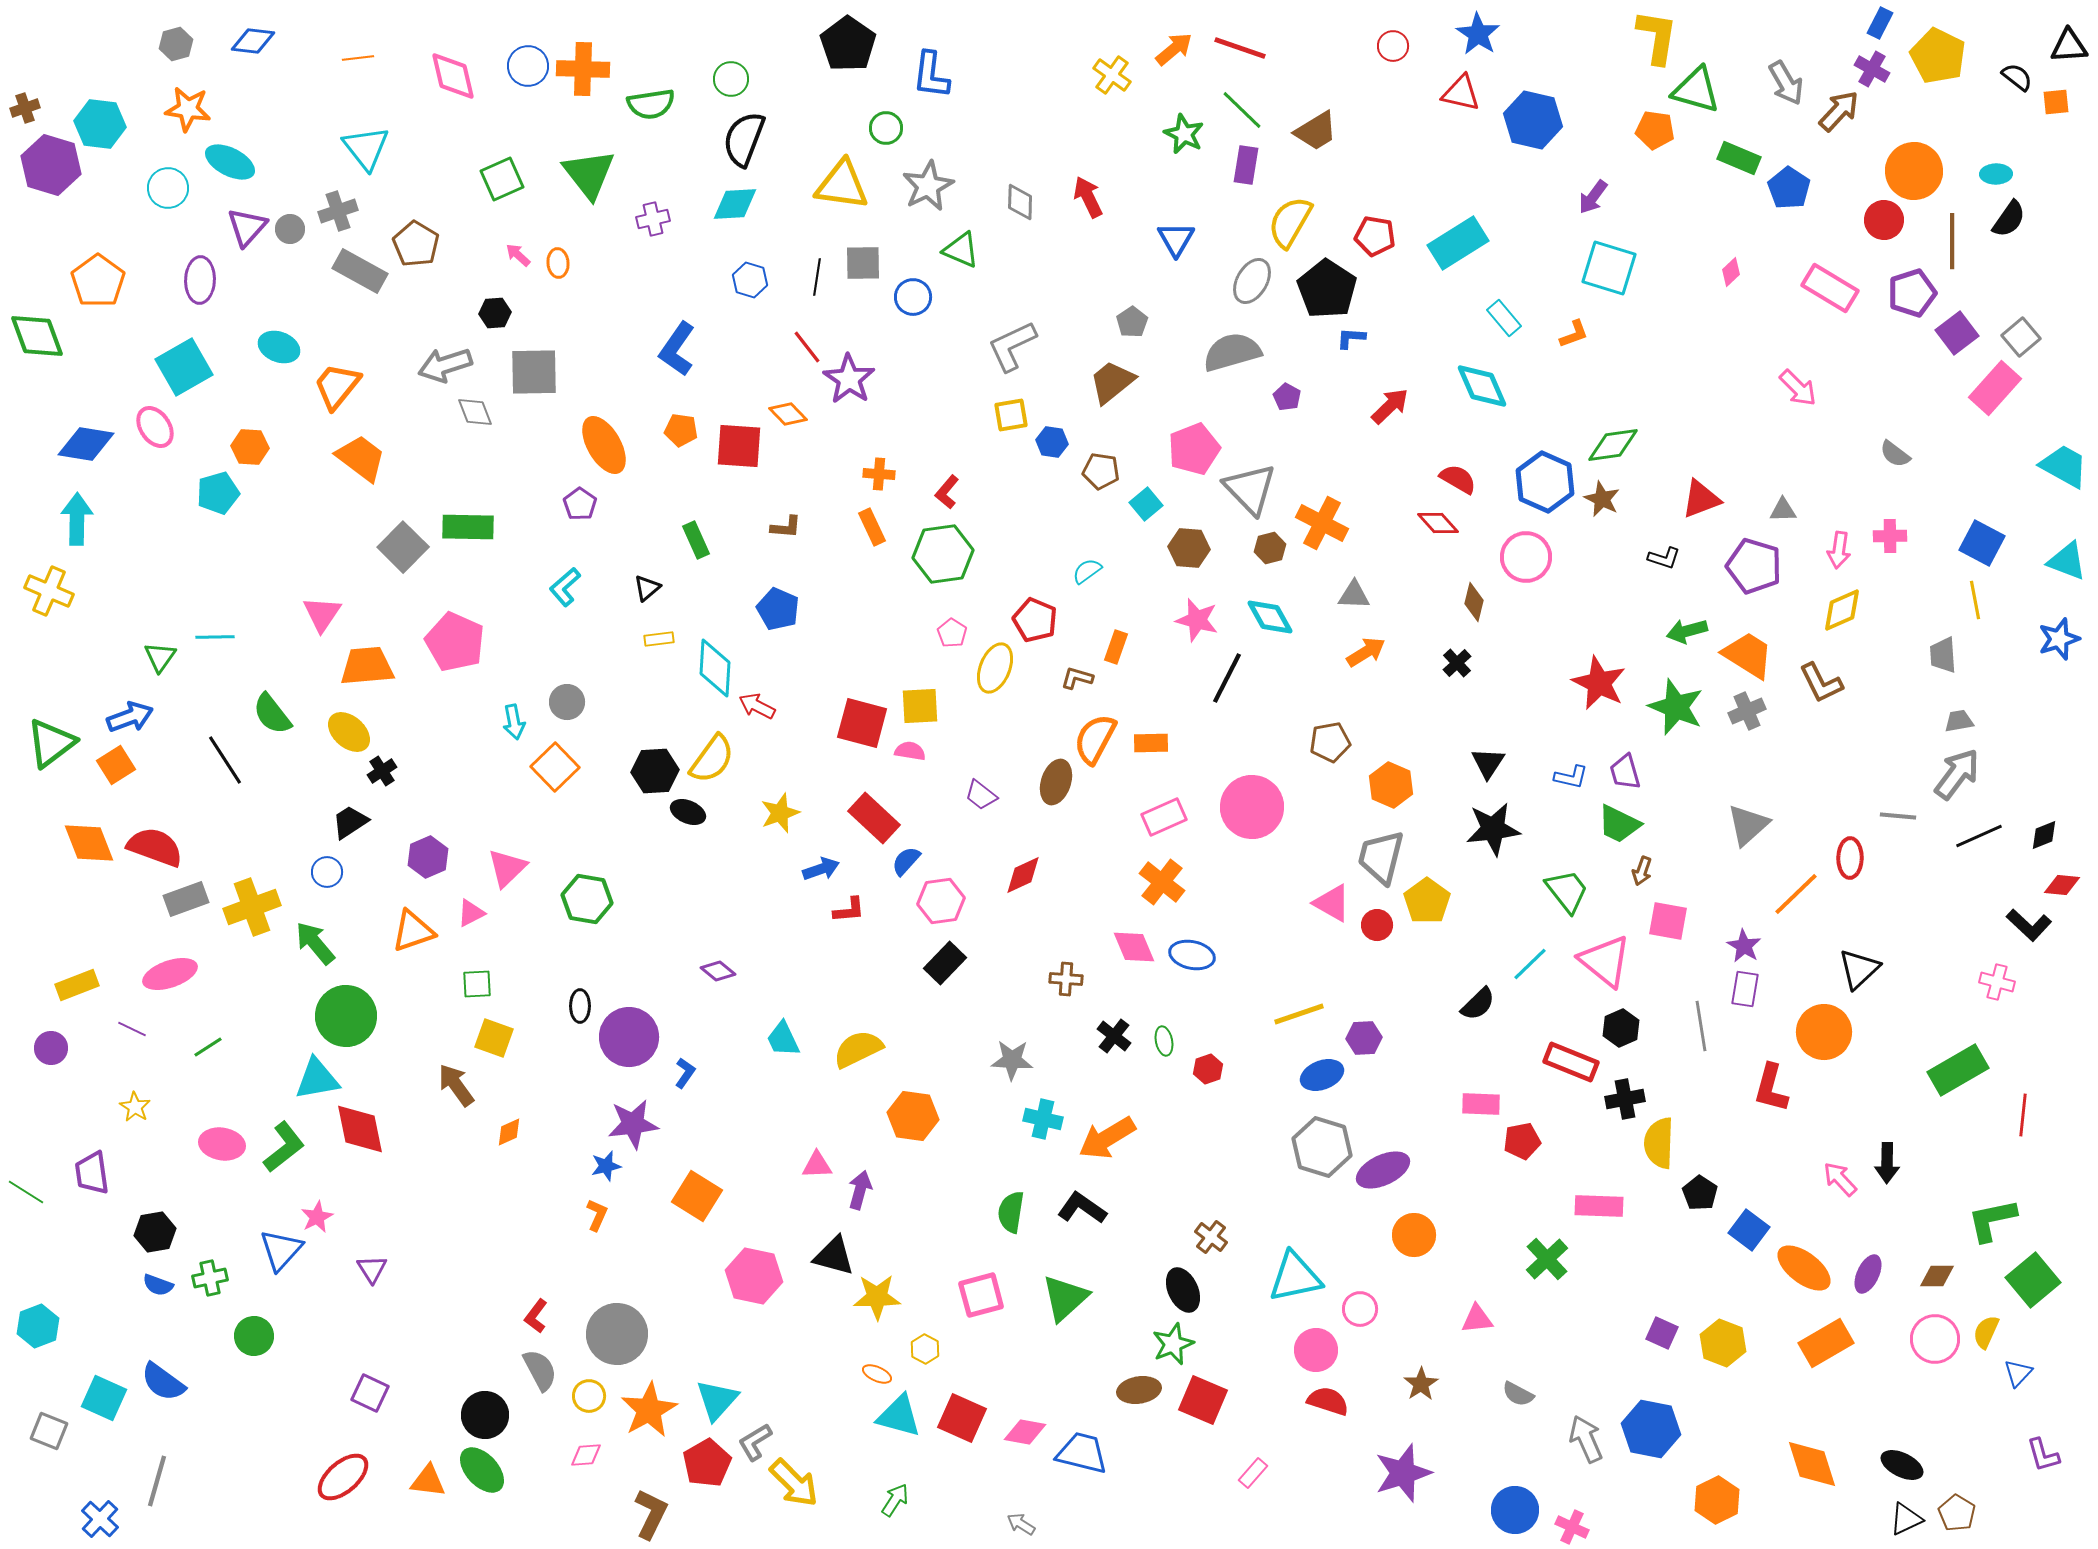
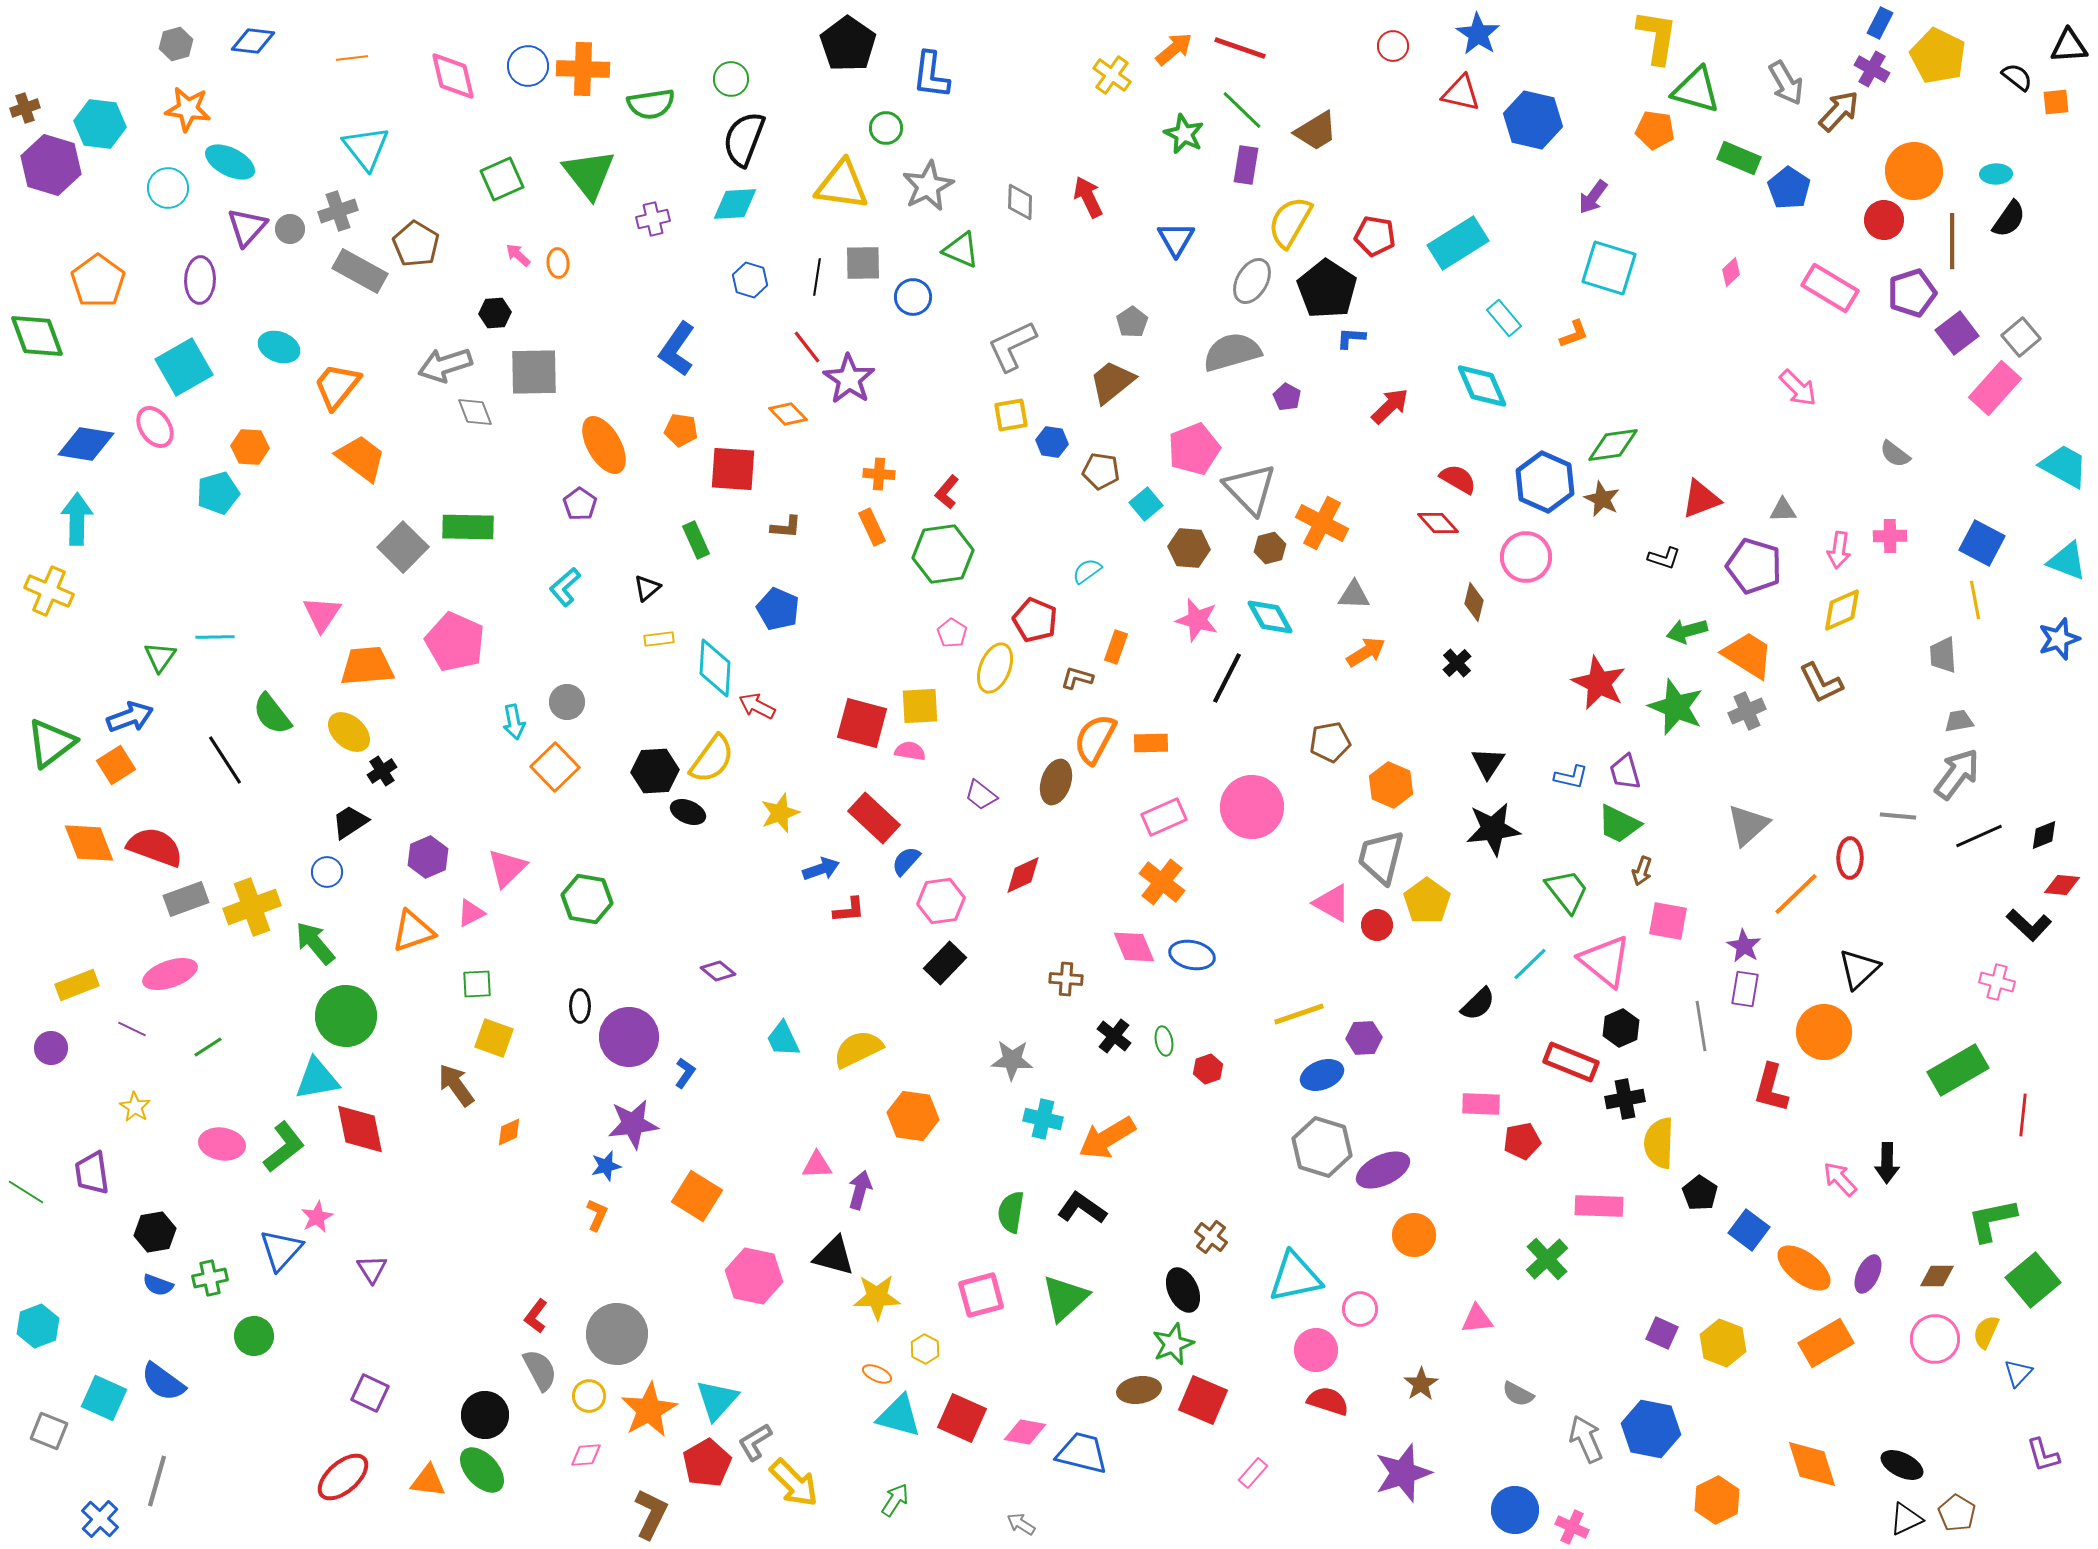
orange line at (358, 58): moved 6 px left
red square at (739, 446): moved 6 px left, 23 px down
